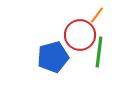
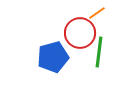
orange line: moved 2 px up; rotated 18 degrees clockwise
red circle: moved 2 px up
